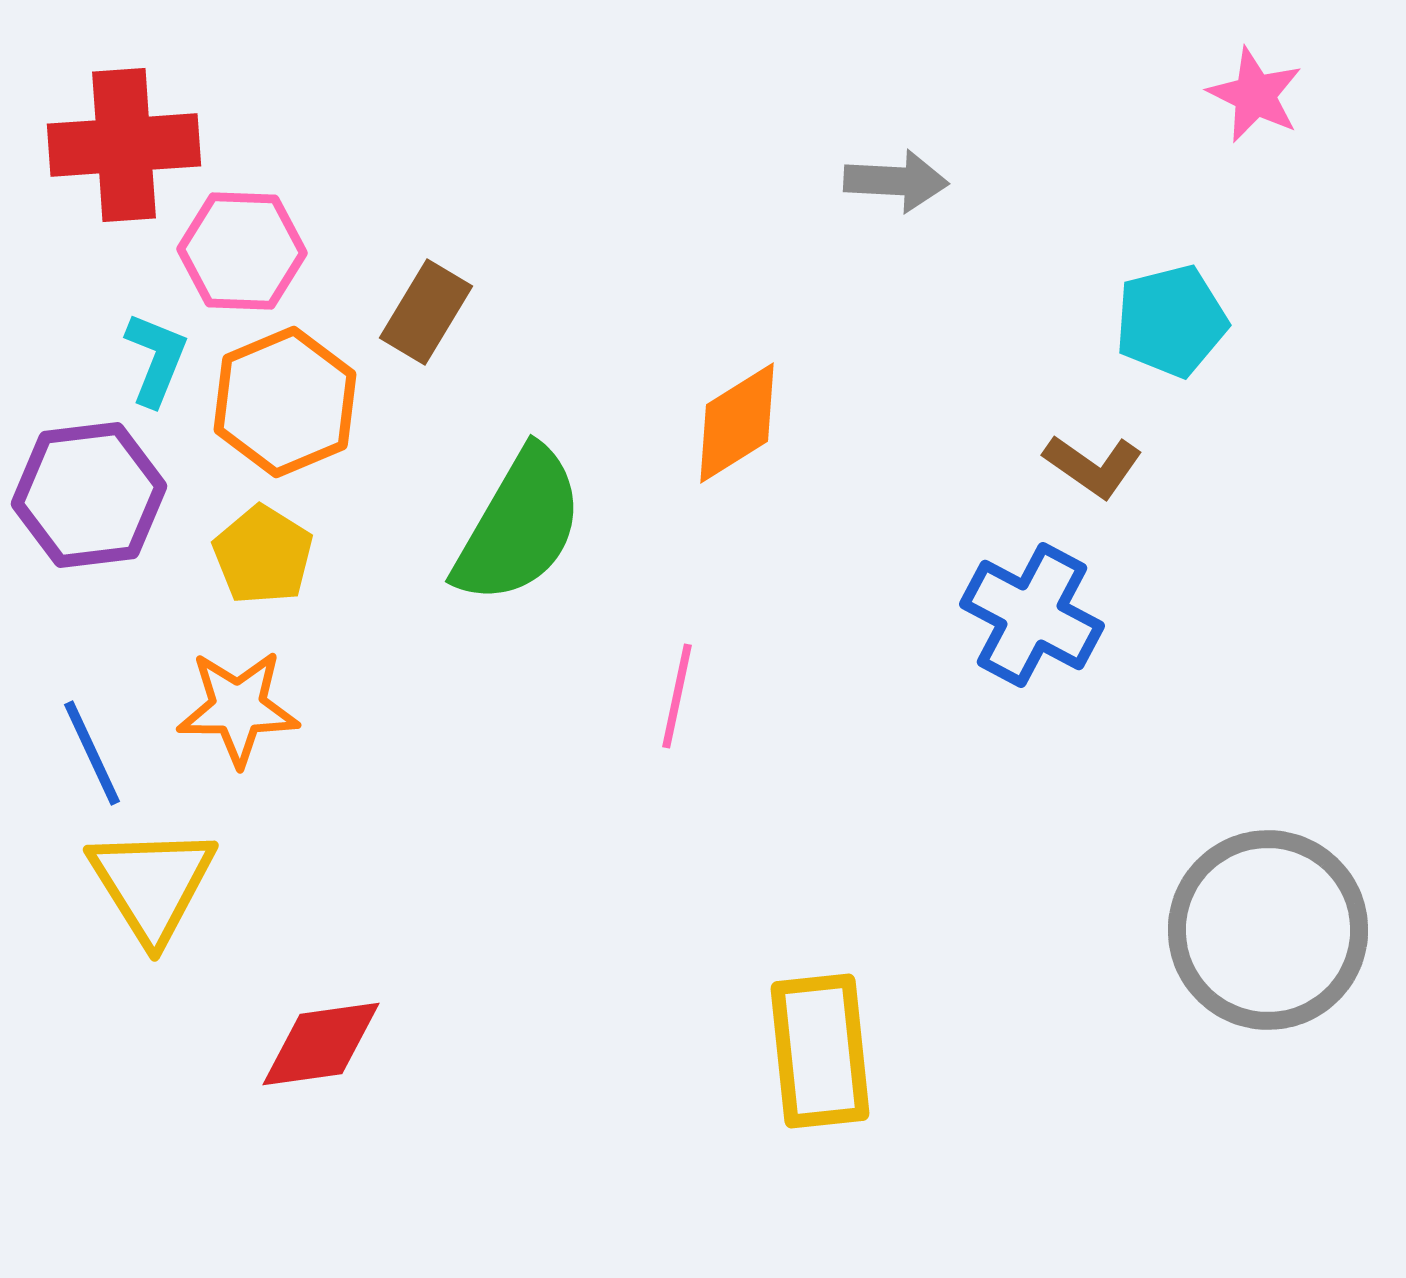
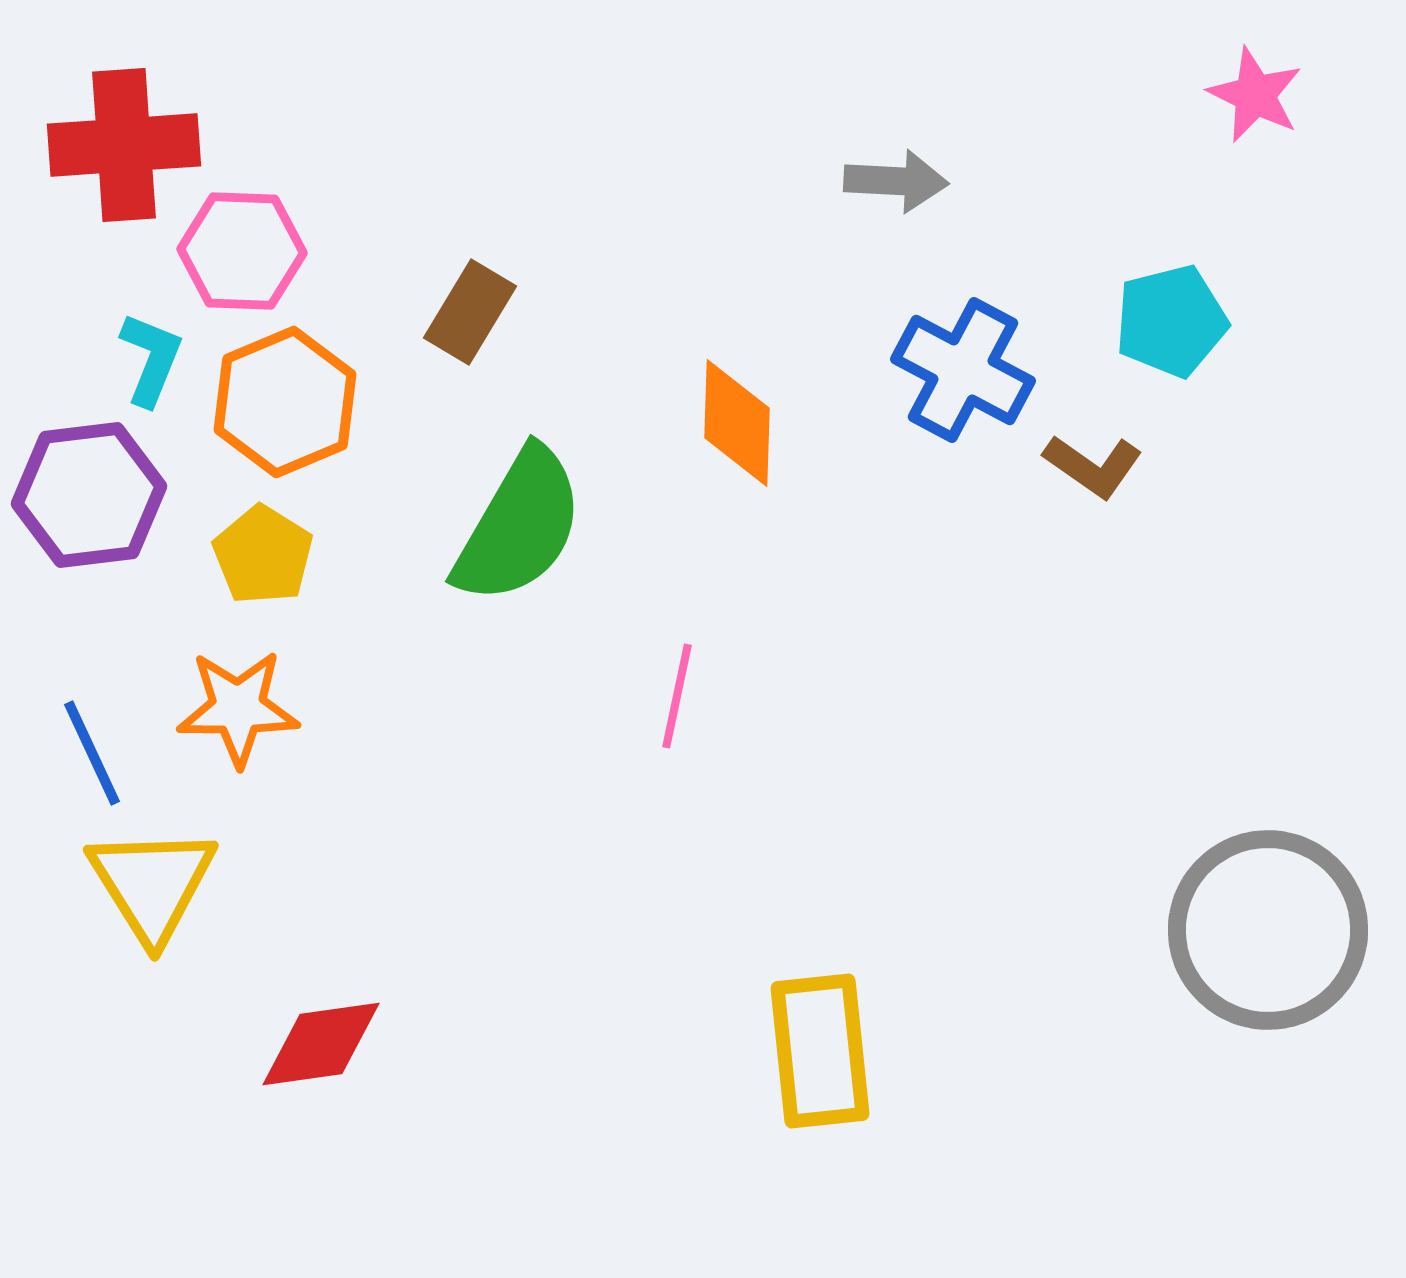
brown rectangle: moved 44 px right
cyan L-shape: moved 5 px left
orange diamond: rotated 56 degrees counterclockwise
blue cross: moved 69 px left, 245 px up
